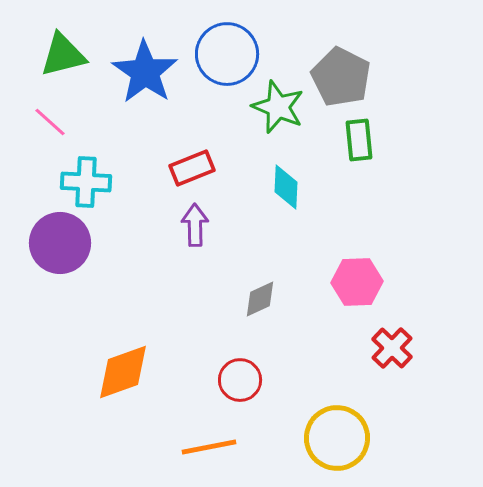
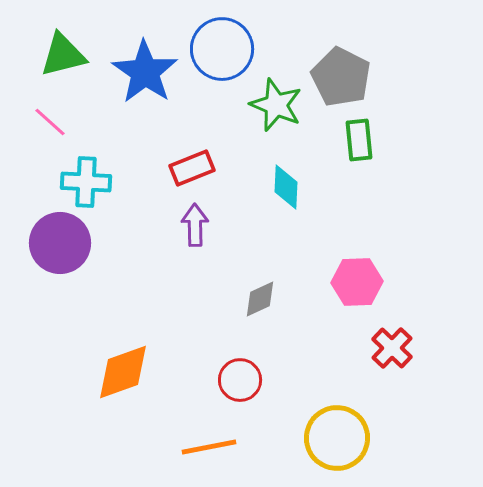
blue circle: moved 5 px left, 5 px up
green star: moved 2 px left, 2 px up
